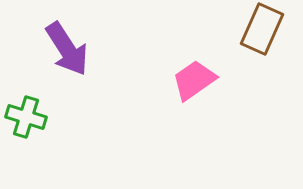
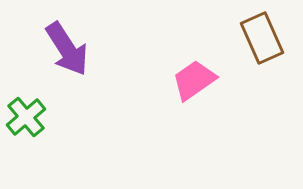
brown rectangle: moved 9 px down; rotated 48 degrees counterclockwise
green cross: rotated 33 degrees clockwise
